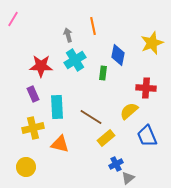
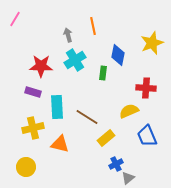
pink line: moved 2 px right
purple rectangle: moved 2 px up; rotated 49 degrees counterclockwise
yellow semicircle: rotated 18 degrees clockwise
brown line: moved 4 px left
